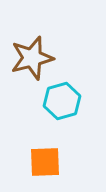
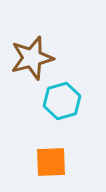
orange square: moved 6 px right
